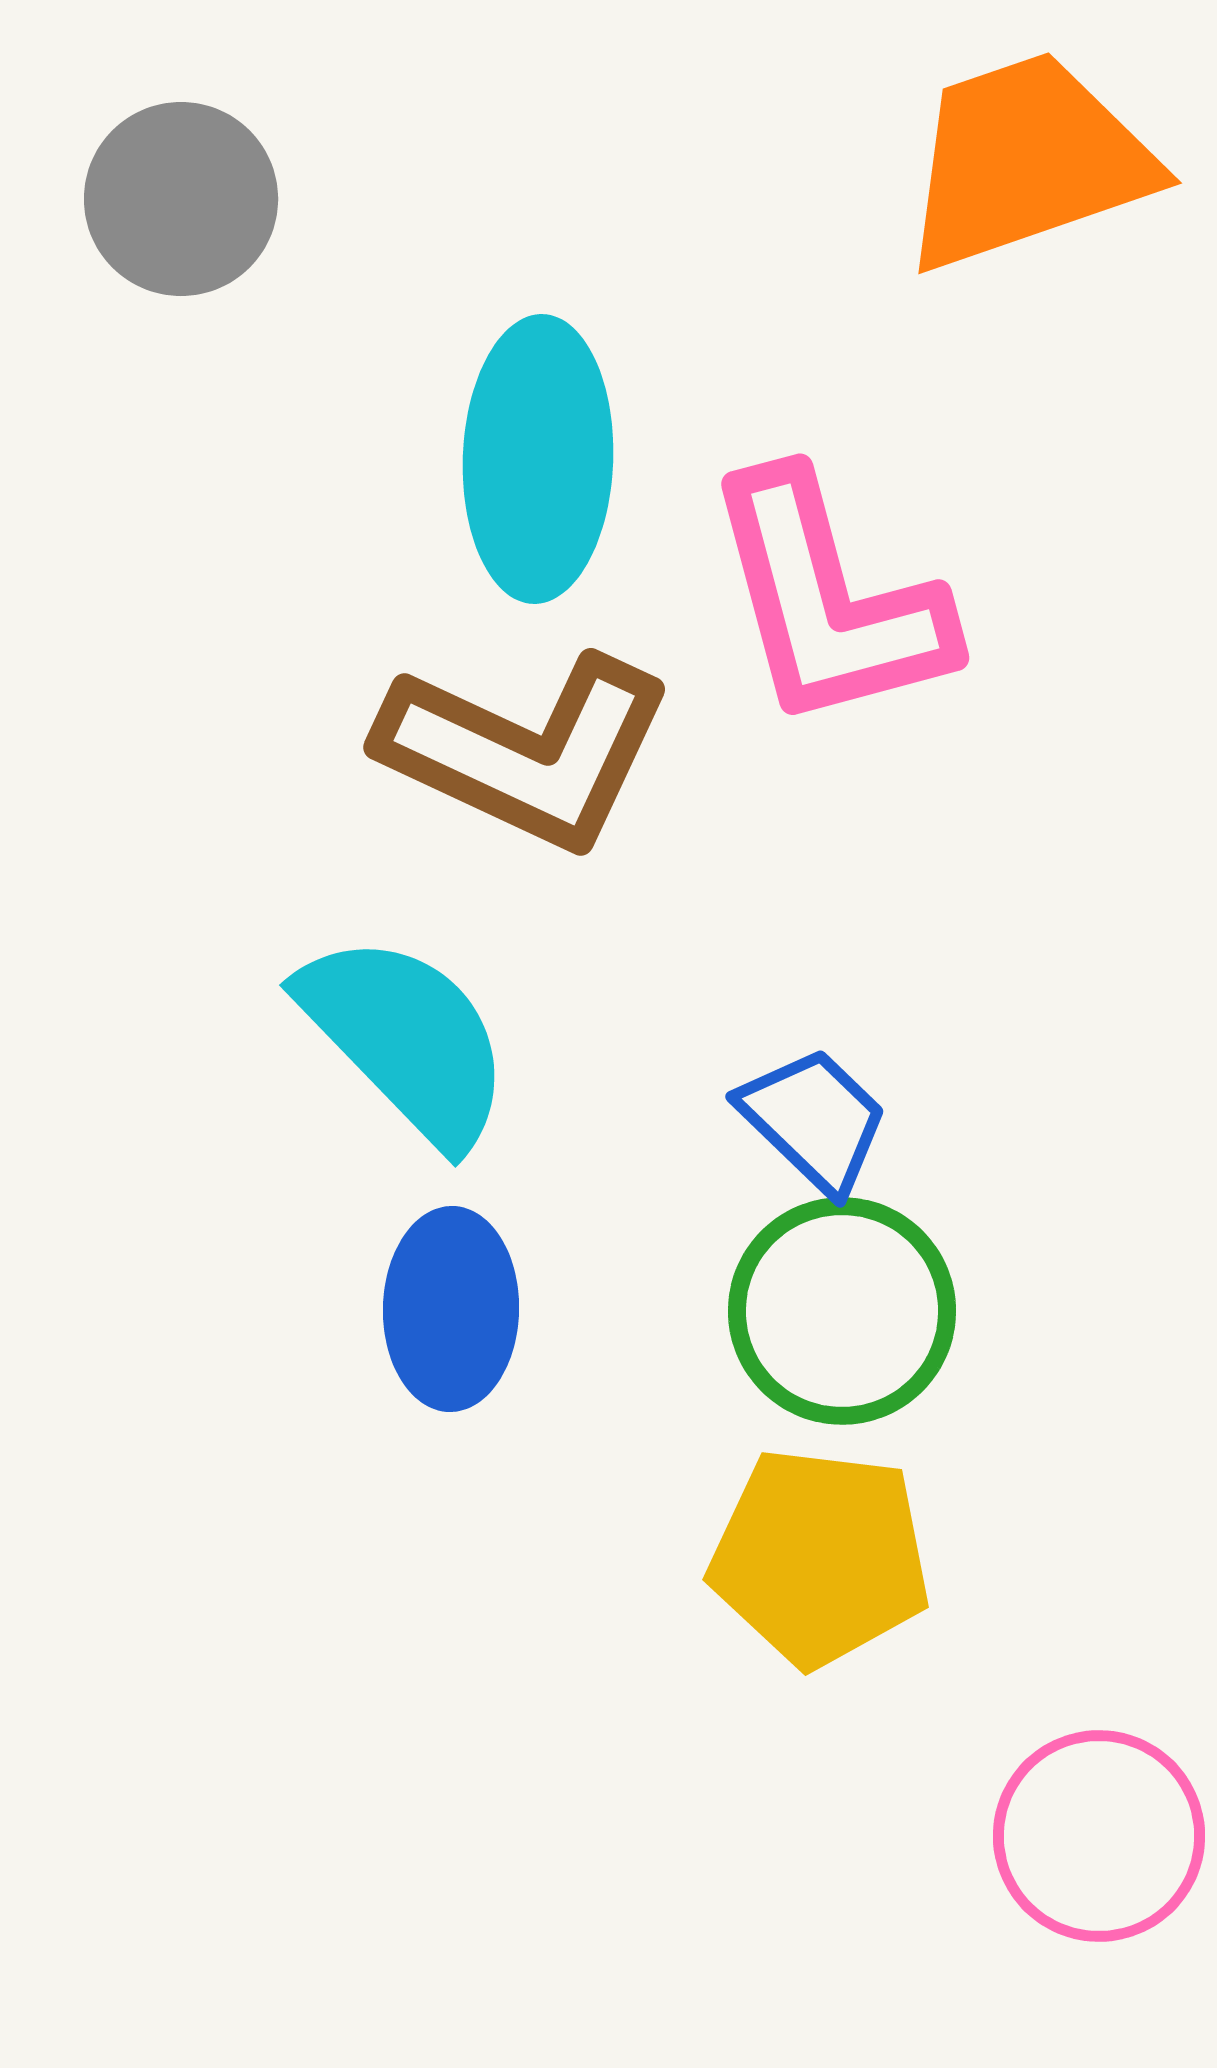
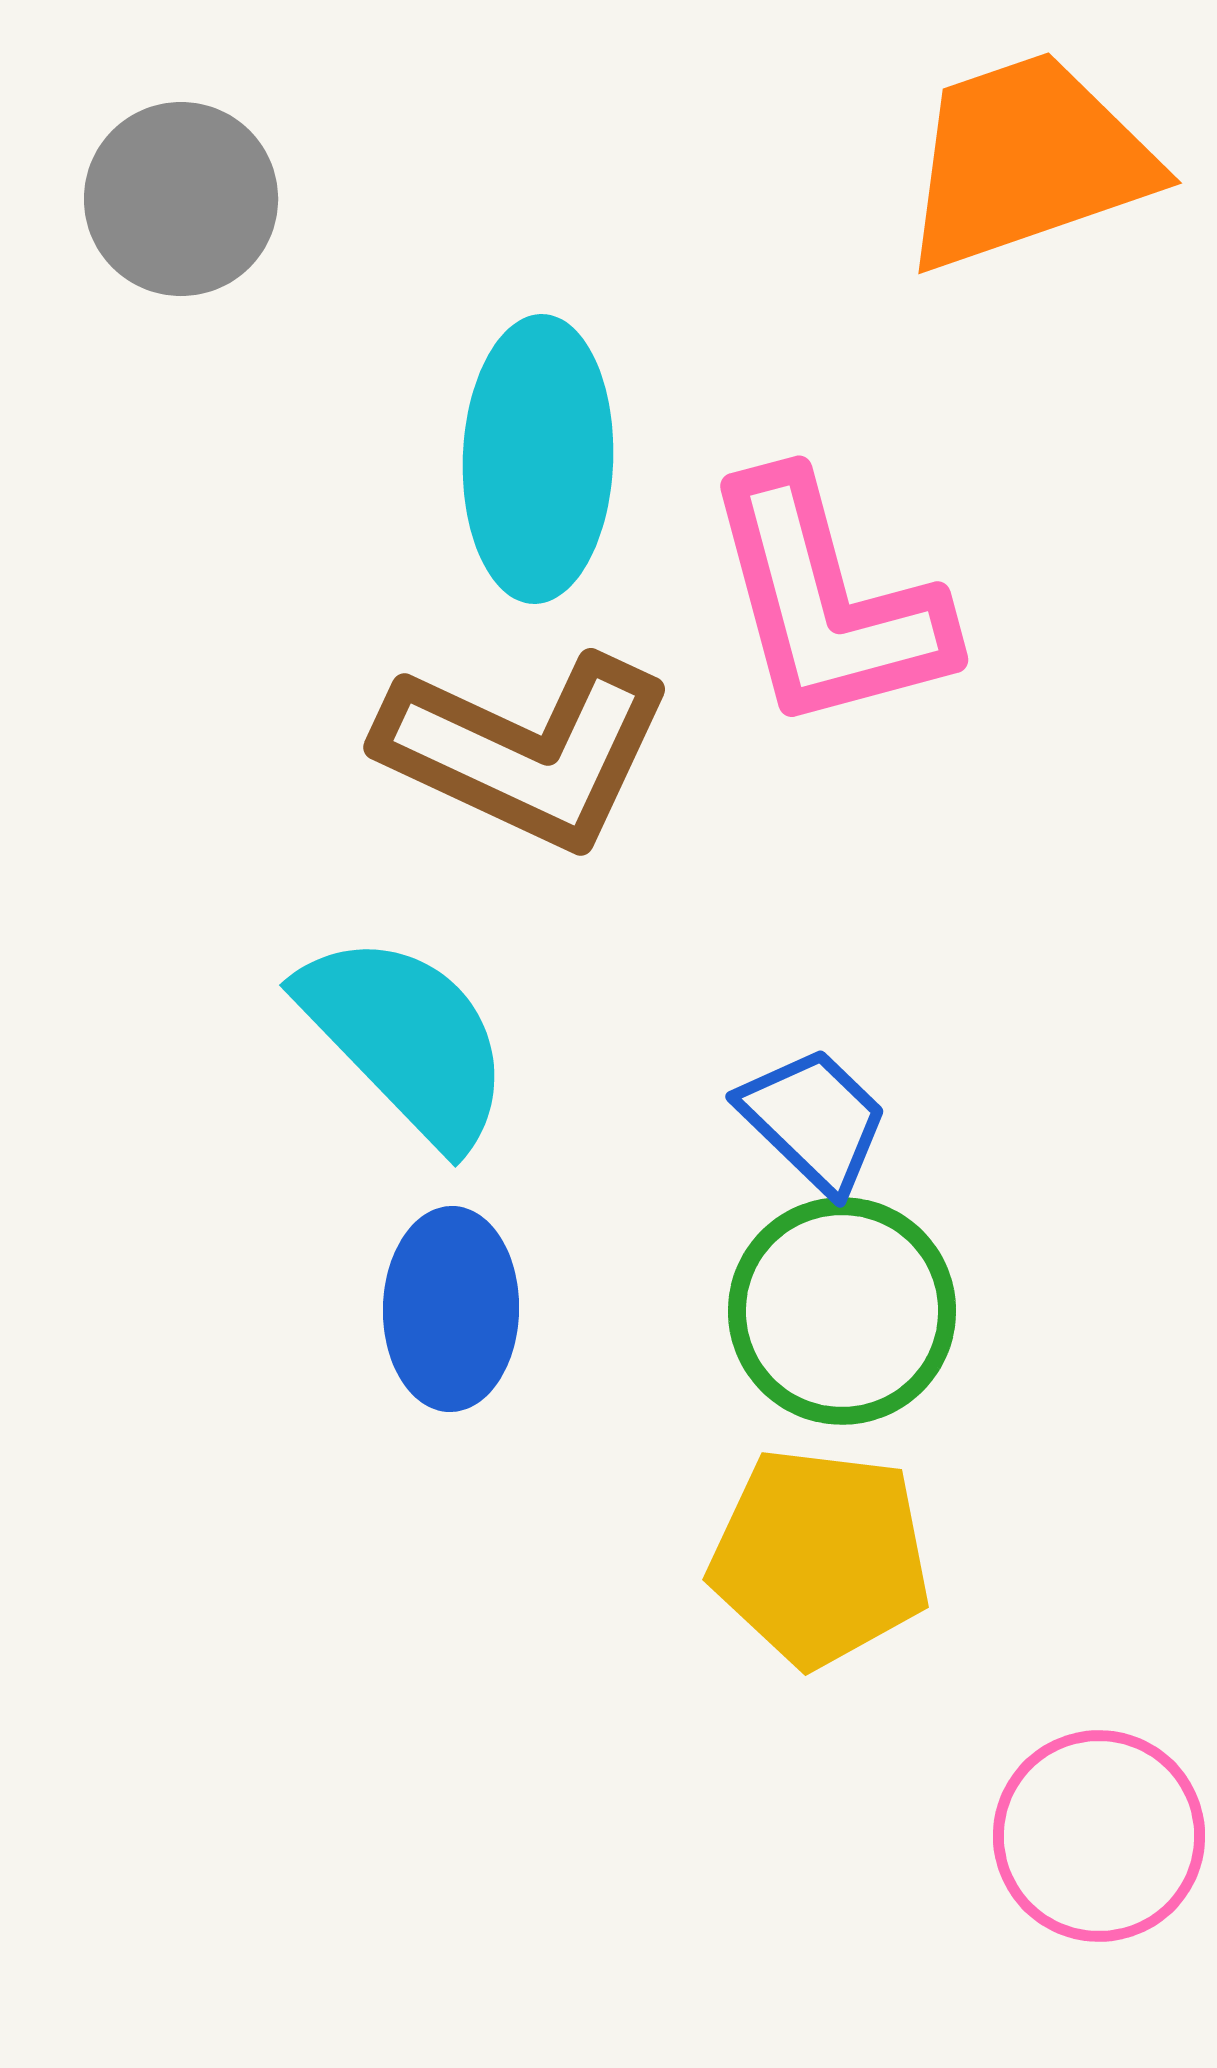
pink L-shape: moved 1 px left, 2 px down
